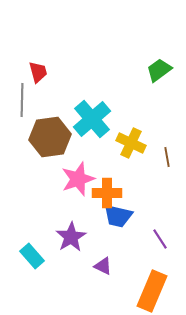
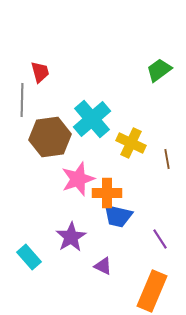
red trapezoid: moved 2 px right
brown line: moved 2 px down
cyan rectangle: moved 3 px left, 1 px down
